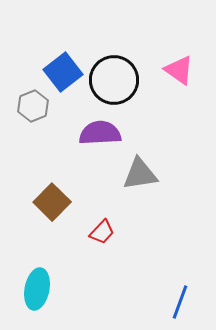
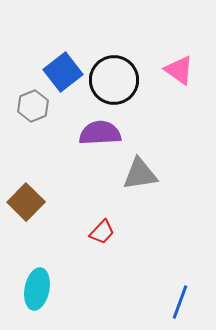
brown square: moved 26 px left
